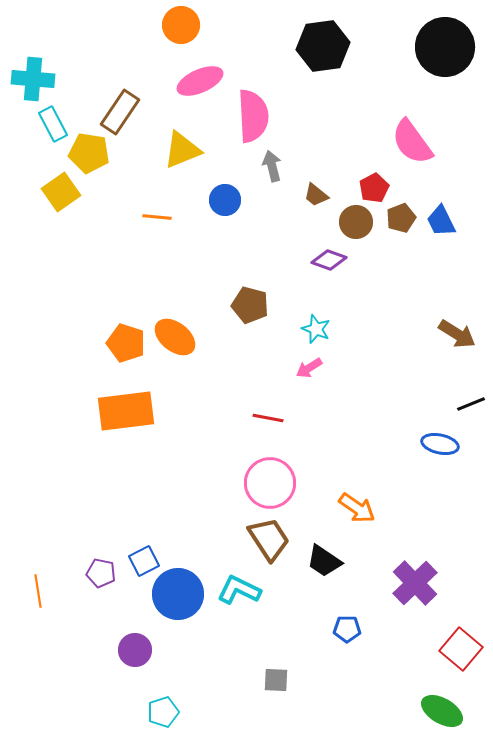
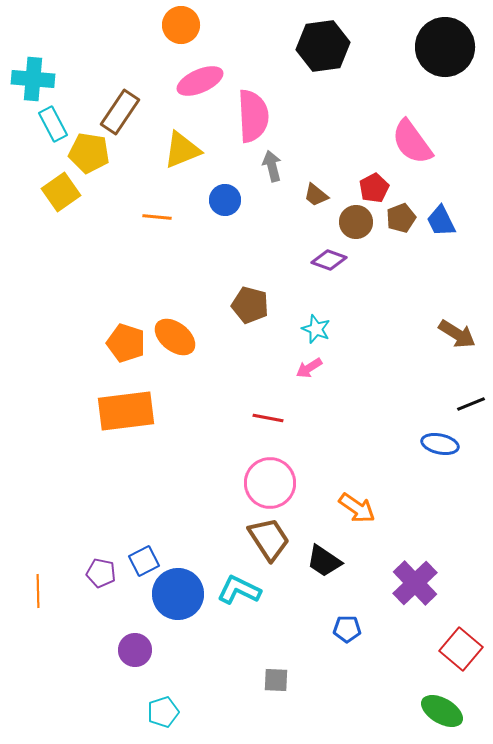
orange line at (38, 591): rotated 8 degrees clockwise
